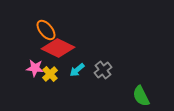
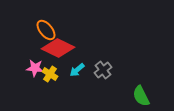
yellow cross: rotated 14 degrees counterclockwise
